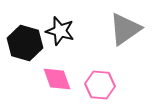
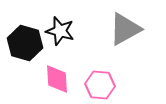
gray triangle: rotated 6 degrees clockwise
pink diamond: rotated 16 degrees clockwise
